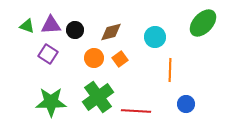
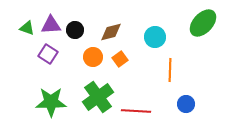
green triangle: moved 2 px down
orange circle: moved 1 px left, 1 px up
